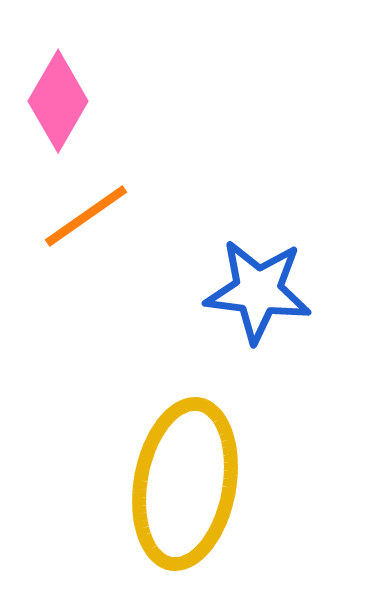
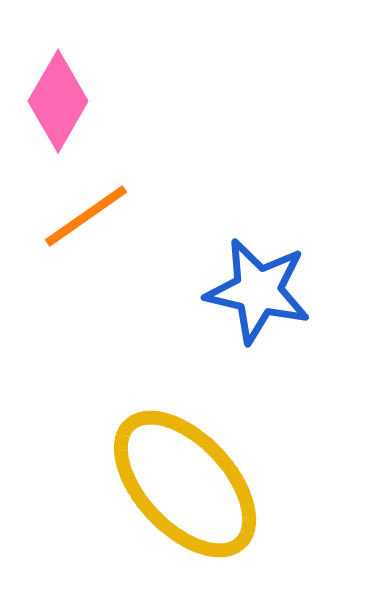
blue star: rotated 6 degrees clockwise
yellow ellipse: rotated 53 degrees counterclockwise
